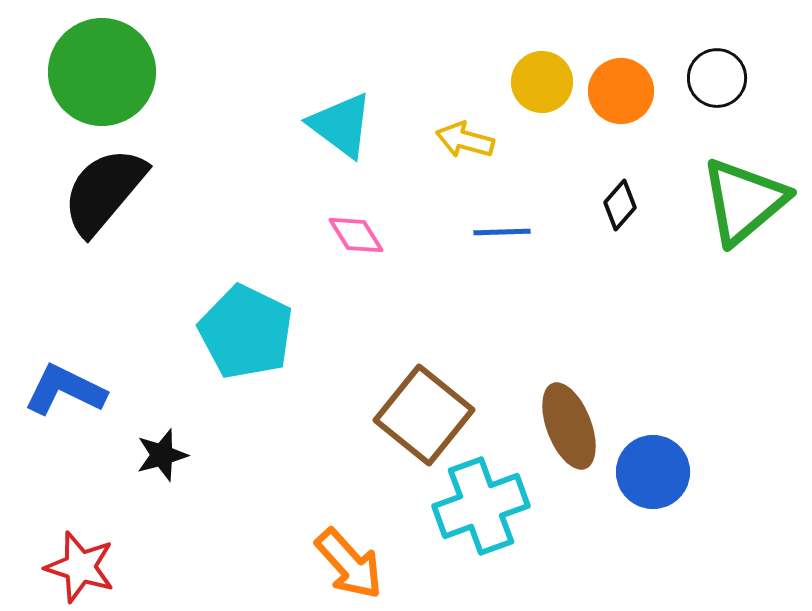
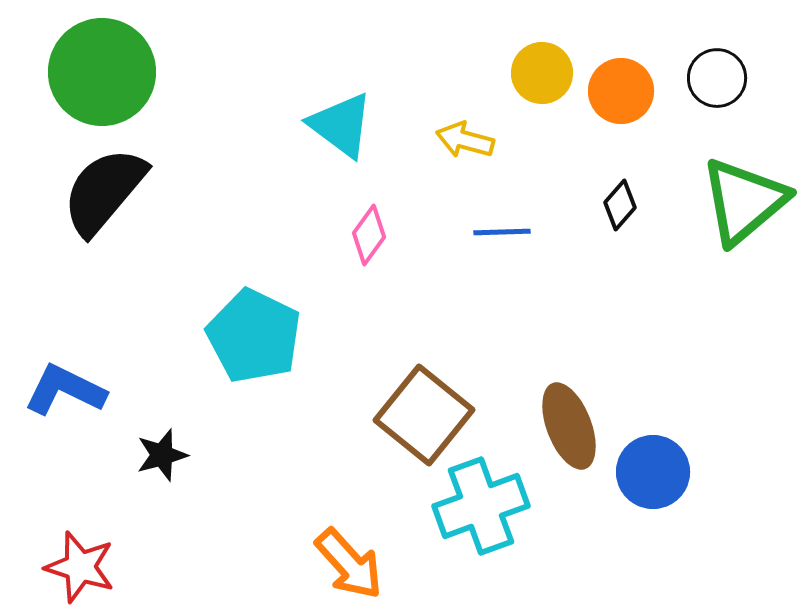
yellow circle: moved 9 px up
pink diamond: moved 13 px right; rotated 68 degrees clockwise
cyan pentagon: moved 8 px right, 4 px down
